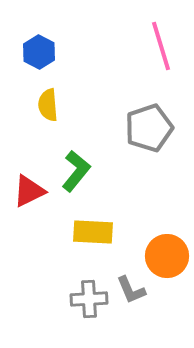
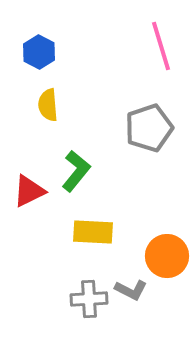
gray L-shape: rotated 40 degrees counterclockwise
